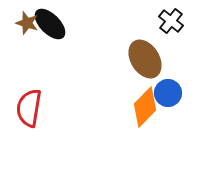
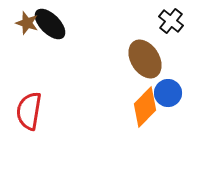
red semicircle: moved 3 px down
